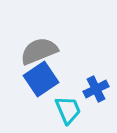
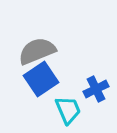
gray semicircle: moved 2 px left
